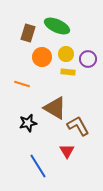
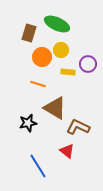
green ellipse: moved 2 px up
brown rectangle: moved 1 px right
yellow circle: moved 5 px left, 4 px up
purple circle: moved 5 px down
orange line: moved 16 px right
brown L-shape: moved 1 px down; rotated 35 degrees counterclockwise
red triangle: rotated 21 degrees counterclockwise
